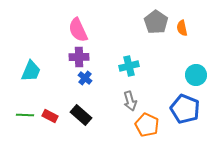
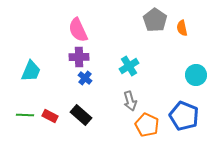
gray pentagon: moved 1 px left, 2 px up
cyan cross: rotated 18 degrees counterclockwise
blue pentagon: moved 1 px left, 7 px down
